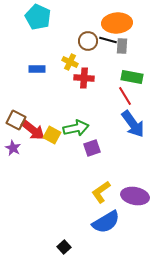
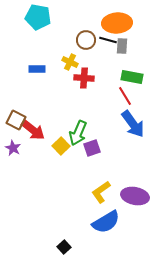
cyan pentagon: rotated 15 degrees counterclockwise
brown circle: moved 2 px left, 1 px up
green arrow: moved 2 px right, 5 px down; rotated 125 degrees clockwise
yellow square: moved 9 px right, 11 px down; rotated 18 degrees clockwise
